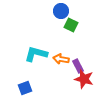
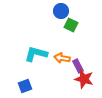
orange arrow: moved 1 px right, 1 px up
blue square: moved 2 px up
